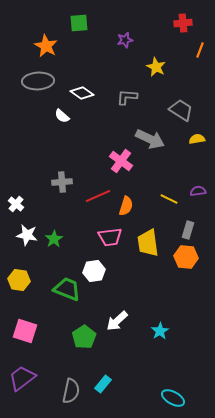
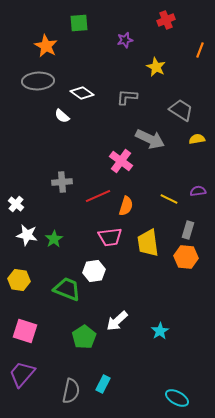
red cross: moved 17 px left, 3 px up; rotated 18 degrees counterclockwise
purple trapezoid: moved 4 px up; rotated 12 degrees counterclockwise
cyan rectangle: rotated 12 degrees counterclockwise
cyan ellipse: moved 4 px right
